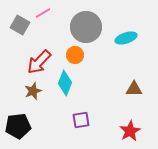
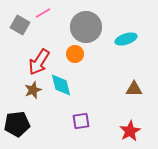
cyan ellipse: moved 1 px down
orange circle: moved 1 px up
red arrow: rotated 12 degrees counterclockwise
cyan diamond: moved 4 px left, 2 px down; rotated 35 degrees counterclockwise
brown star: moved 1 px up
purple square: moved 1 px down
black pentagon: moved 1 px left, 2 px up
